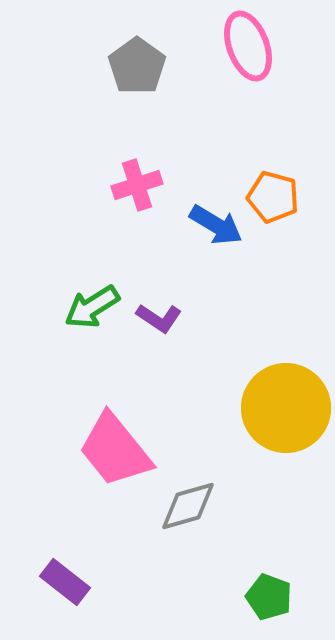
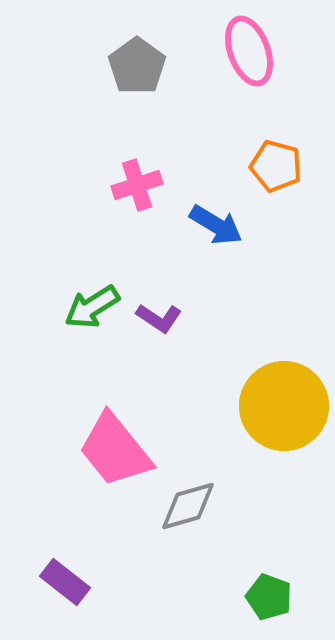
pink ellipse: moved 1 px right, 5 px down
orange pentagon: moved 3 px right, 31 px up
yellow circle: moved 2 px left, 2 px up
